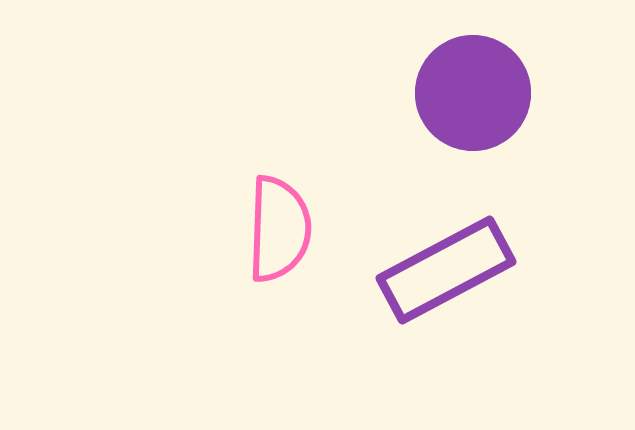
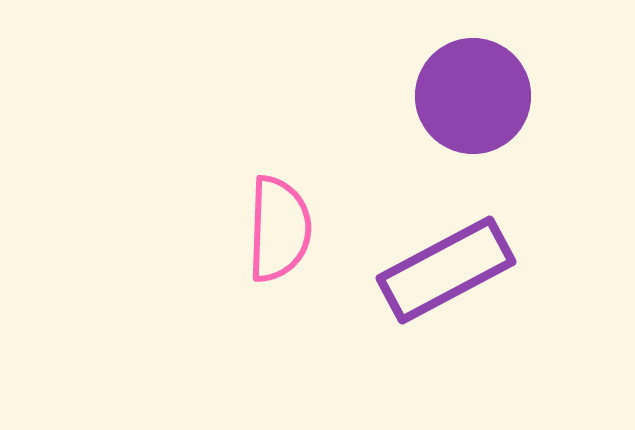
purple circle: moved 3 px down
